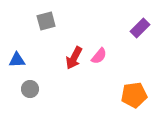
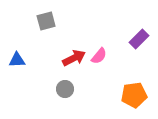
purple rectangle: moved 1 px left, 11 px down
red arrow: rotated 145 degrees counterclockwise
gray circle: moved 35 px right
